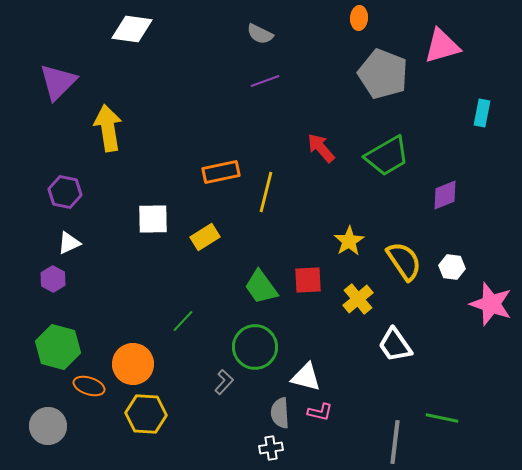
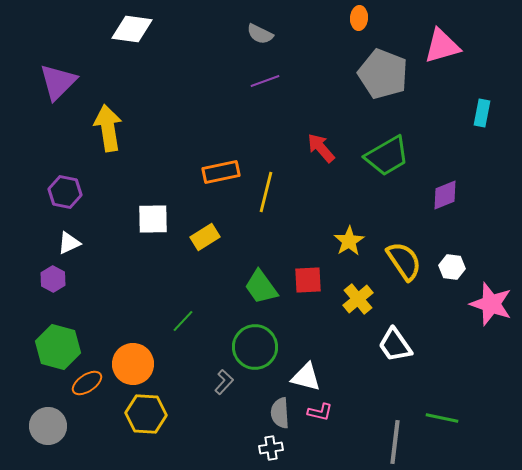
orange ellipse at (89, 386): moved 2 px left, 3 px up; rotated 52 degrees counterclockwise
